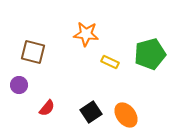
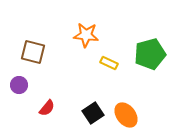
orange star: moved 1 px down
yellow rectangle: moved 1 px left, 1 px down
black square: moved 2 px right, 1 px down
